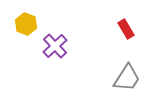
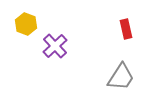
red rectangle: rotated 18 degrees clockwise
gray trapezoid: moved 6 px left, 1 px up
